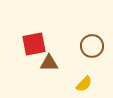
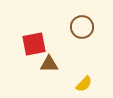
brown circle: moved 10 px left, 19 px up
brown triangle: moved 1 px down
